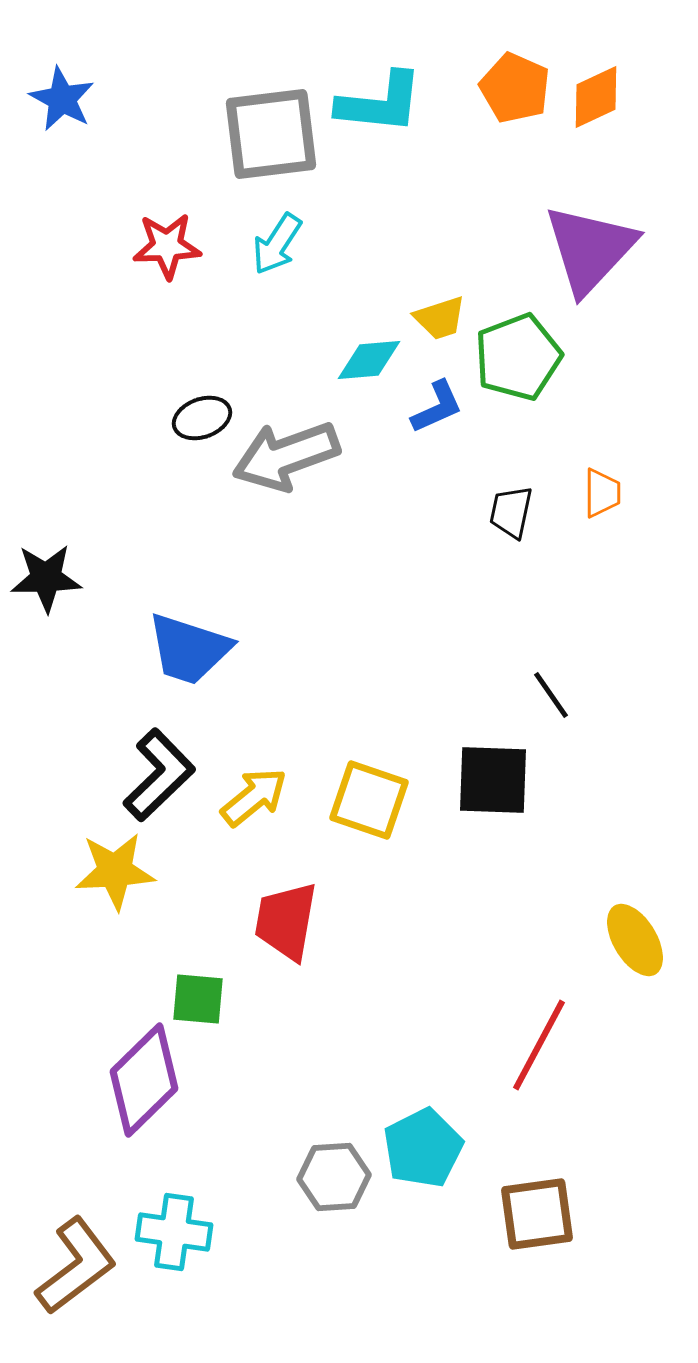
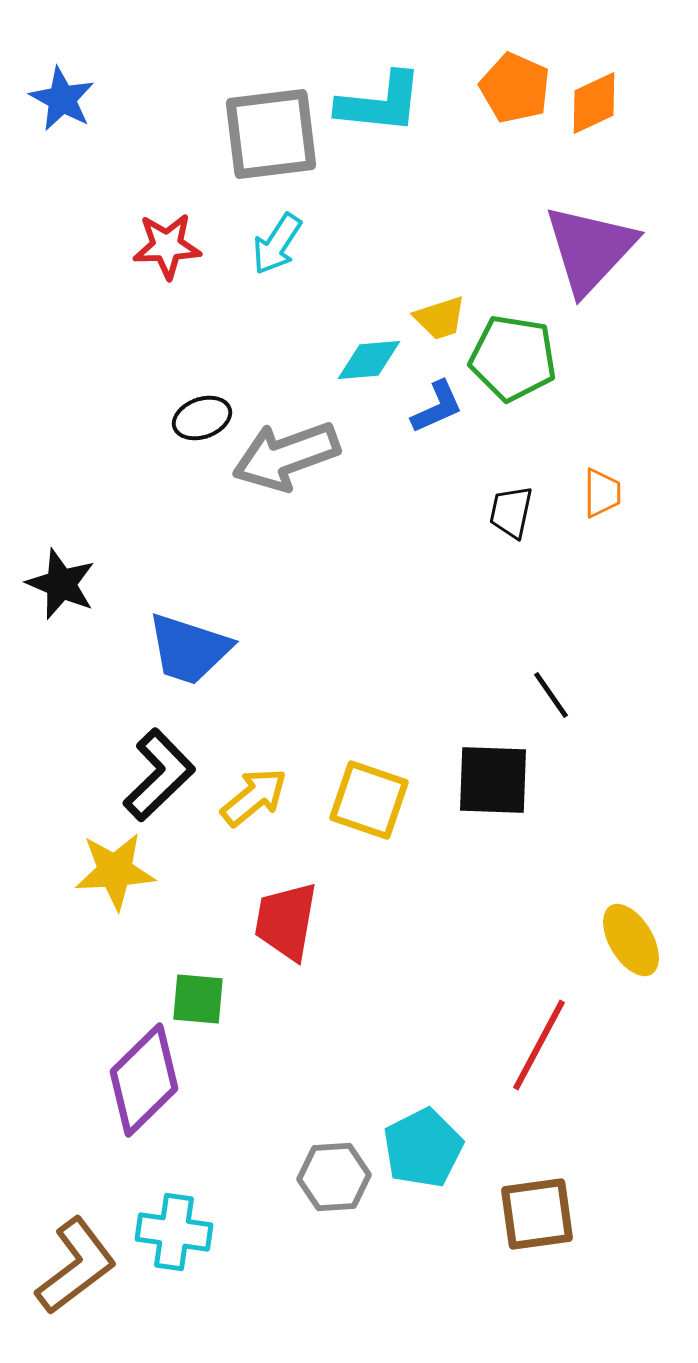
orange diamond: moved 2 px left, 6 px down
green pentagon: moved 5 px left, 1 px down; rotated 30 degrees clockwise
black star: moved 15 px right, 6 px down; rotated 24 degrees clockwise
yellow ellipse: moved 4 px left
